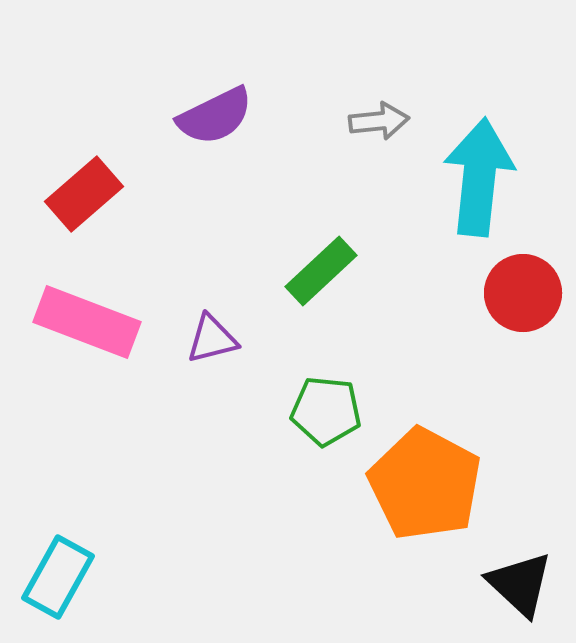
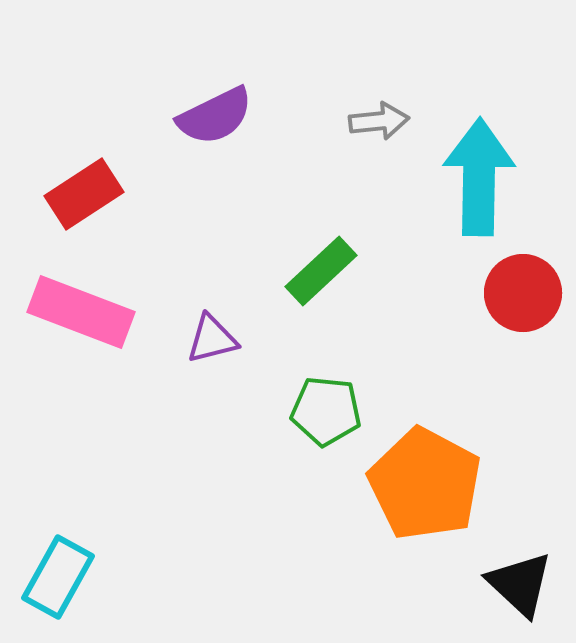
cyan arrow: rotated 5 degrees counterclockwise
red rectangle: rotated 8 degrees clockwise
pink rectangle: moved 6 px left, 10 px up
